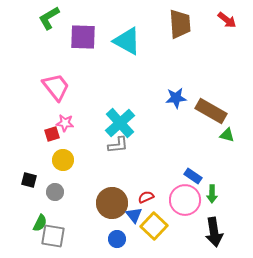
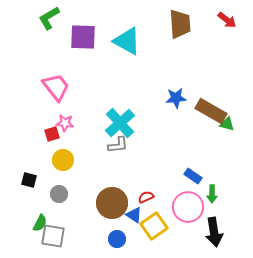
green triangle: moved 11 px up
gray circle: moved 4 px right, 2 px down
pink circle: moved 3 px right, 7 px down
blue triangle: rotated 18 degrees counterclockwise
yellow square: rotated 12 degrees clockwise
